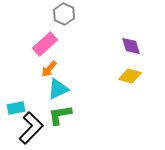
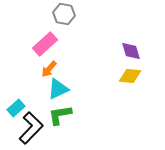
gray hexagon: rotated 15 degrees counterclockwise
purple diamond: moved 5 px down
yellow diamond: rotated 10 degrees counterclockwise
cyan rectangle: rotated 30 degrees counterclockwise
